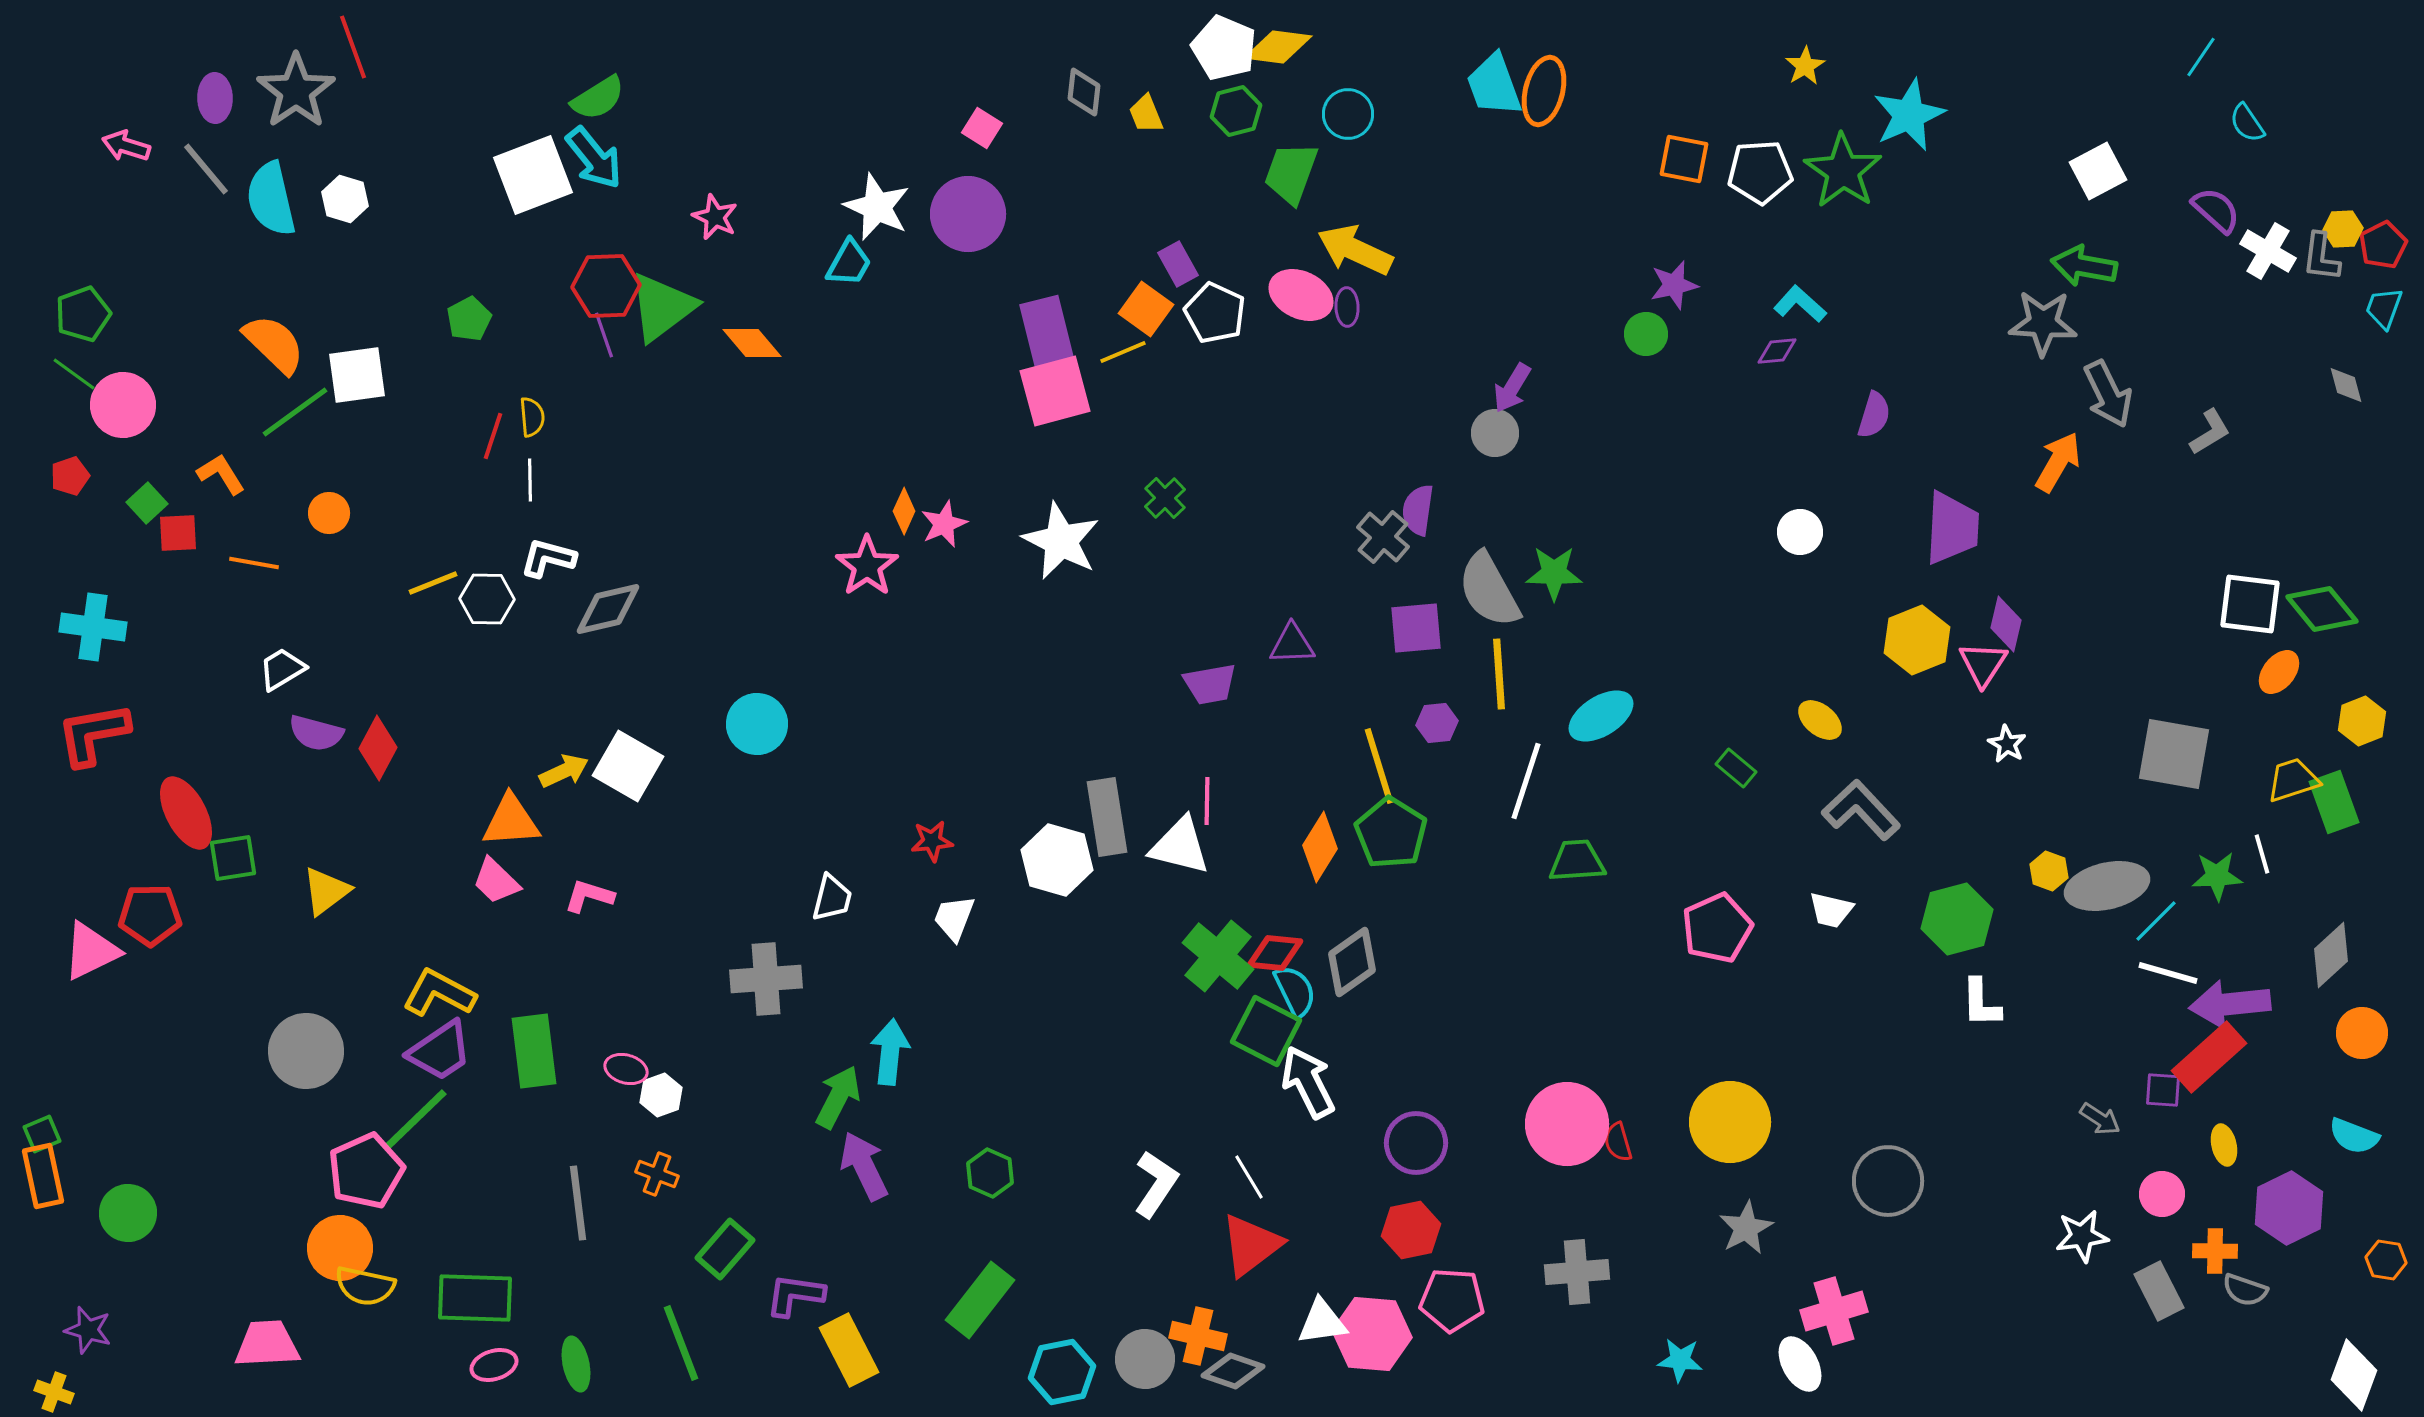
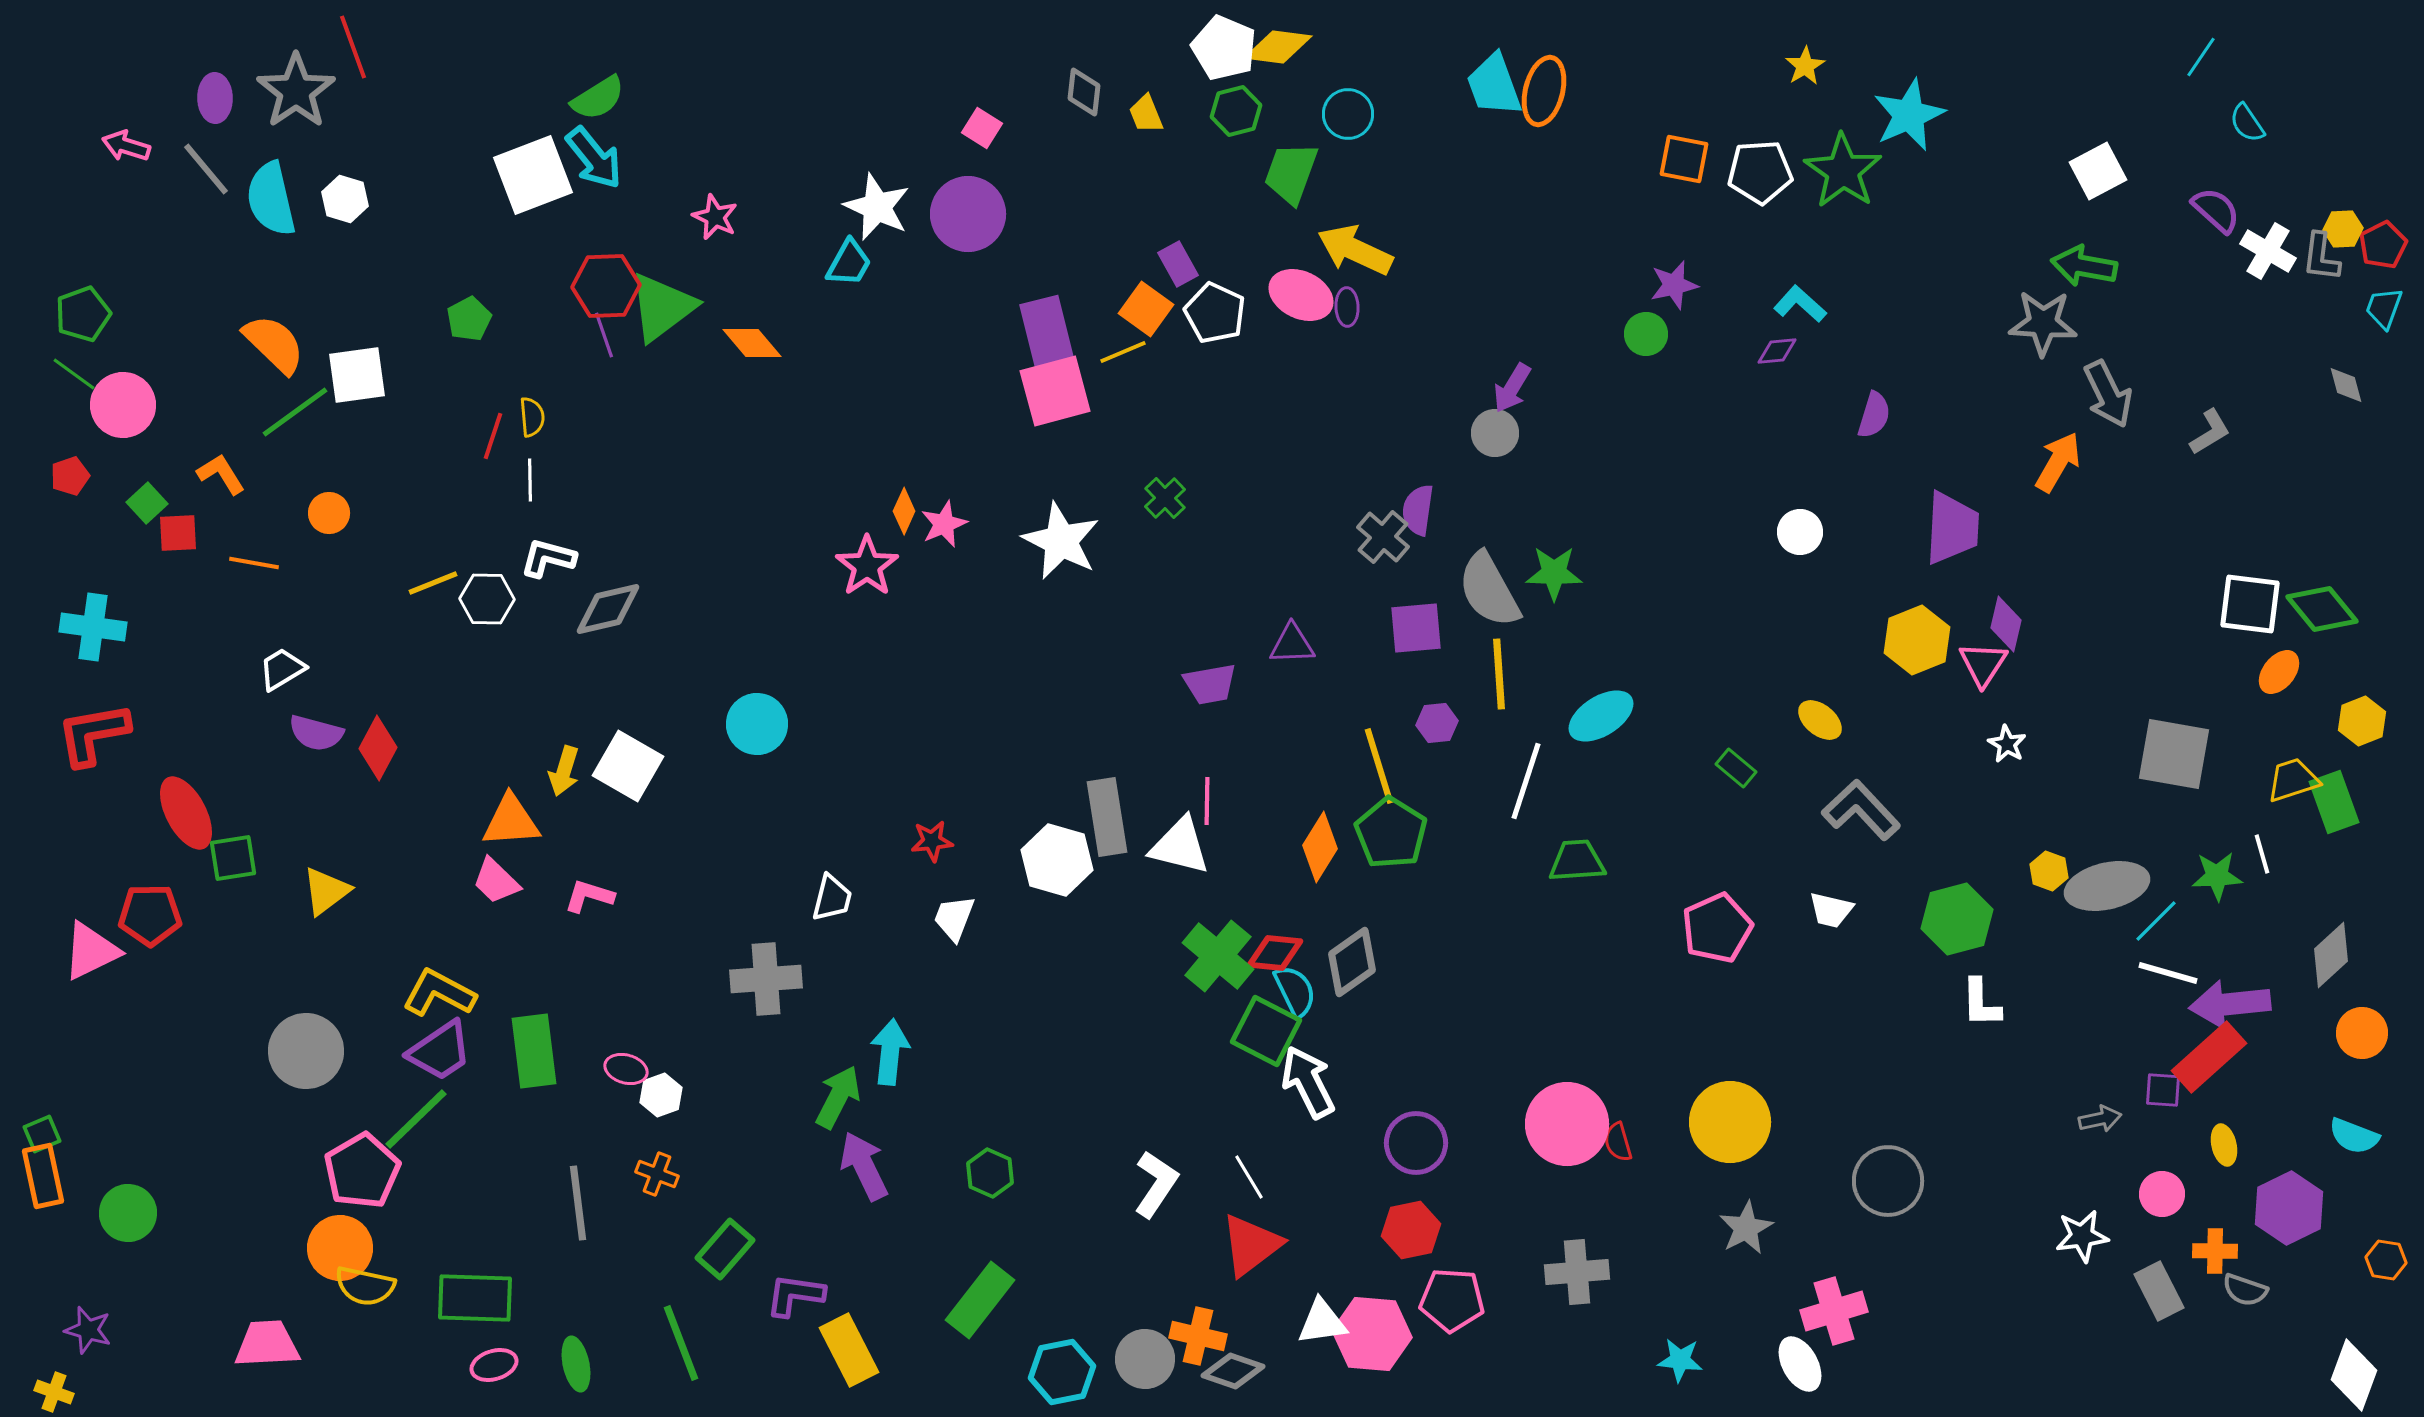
yellow arrow at (564, 771): rotated 132 degrees clockwise
gray arrow at (2100, 1119): rotated 45 degrees counterclockwise
pink pentagon at (366, 1171): moved 4 px left; rotated 6 degrees counterclockwise
